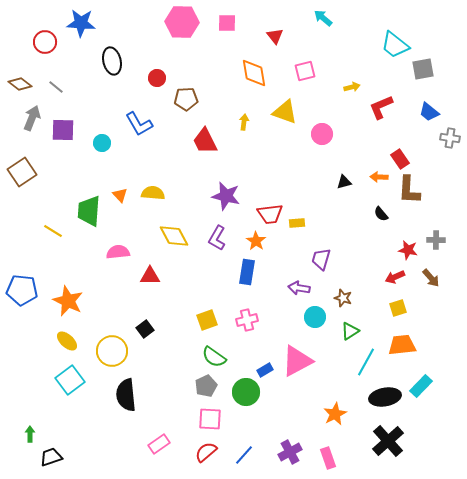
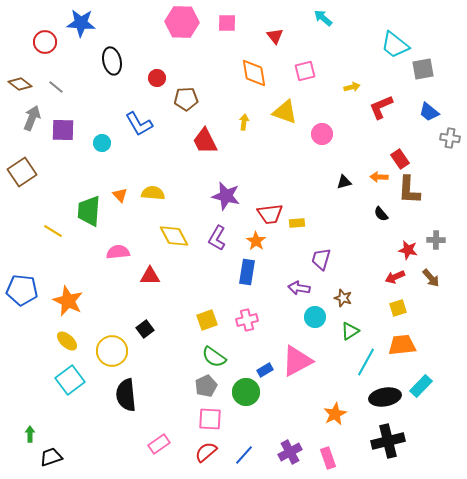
black cross at (388, 441): rotated 28 degrees clockwise
